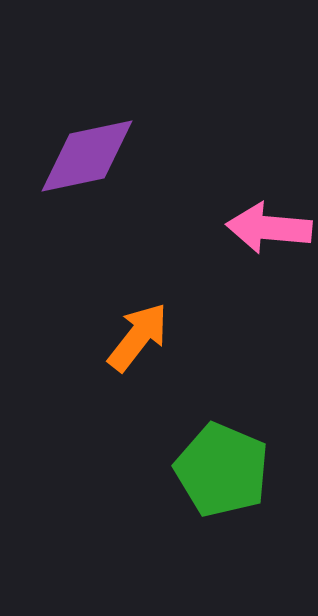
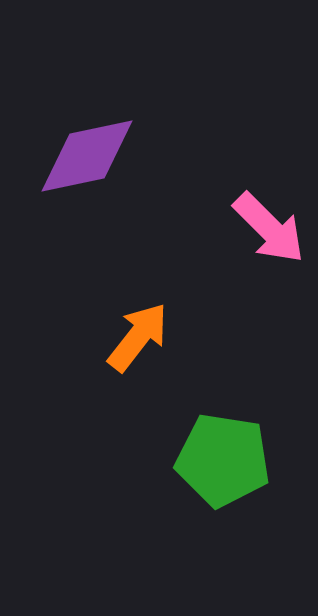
pink arrow: rotated 140 degrees counterclockwise
green pentagon: moved 1 px right, 10 px up; rotated 14 degrees counterclockwise
